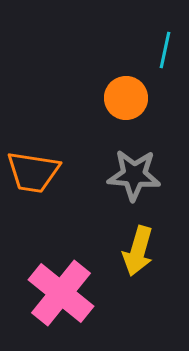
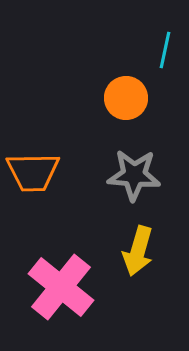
orange trapezoid: rotated 10 degrees counterclockwise
pink cross: moved 6 px up
